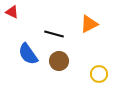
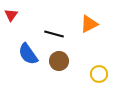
red triangle: moved 1 px left, 3 px down; rotated 40 degrees clockwise
